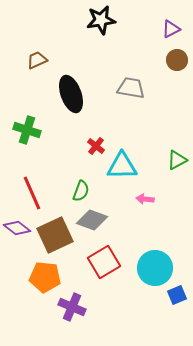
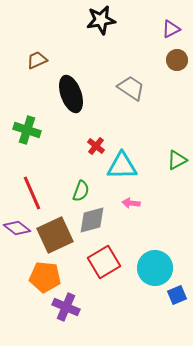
gray trapezoid: rotated 24 degrees clockwise
pink arrow: moved 14 px left, 4 px down
gray diamond: rotated 36 degrees counterclockwise
purple cross: moved 6 px left
